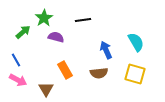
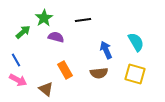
brown triangle: rotated 21 degrees counterclockwise
